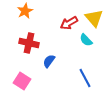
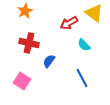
yellow triangle: moved 5 px up; rotated 12 degrees counterclockwise
cyan semicircle: moved 2 px left, 5 px down
blue line: moved 3 px left
